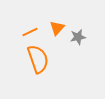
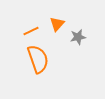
orange triangle: moved 4 px up
orange line: moved 1 px right, 1 px up
